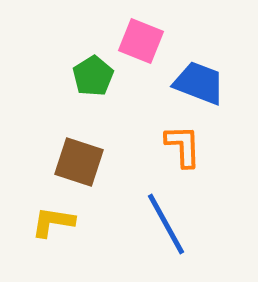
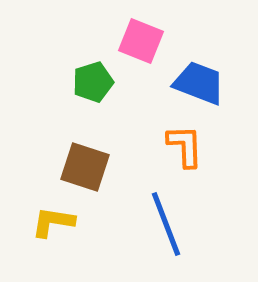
green pentagon: moved 6 px down; rotated 15 degrees clockwise
orange L-shape: moved 2 px right
brown square: moved 6 px right, 5 px down
blue line: rotated 8 degrees clockwise
